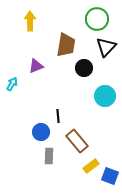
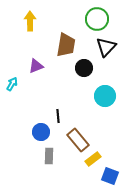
brown rectangle: moved 1 px right, 1 px up
yellow rectangle: moved 2 px right, 7 px up
